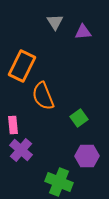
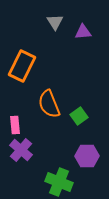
orange semicircle: moved 6 px right, 8 px down
green square: moved 2 px up
pink rectangle: moved 2 px right
